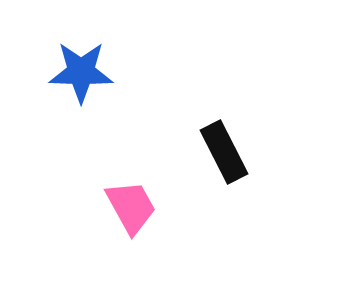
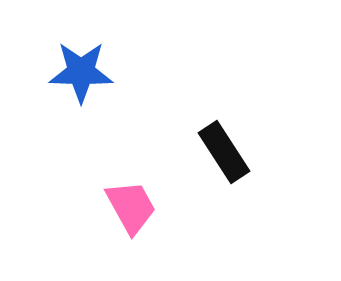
black rectangle: rotated 6 degrees counterclockwise
